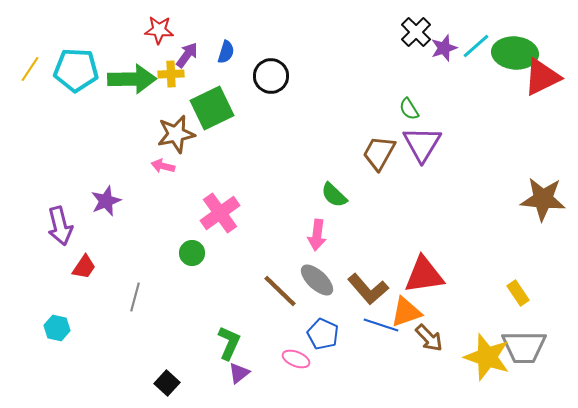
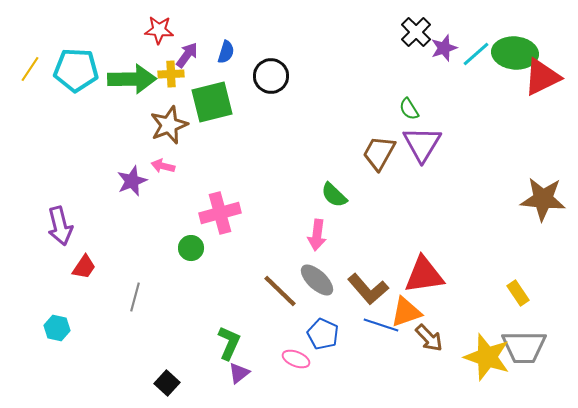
cyan line at (476, 46): moved 8 px down
green square at (212, 108): moved 6 px up; rotated 12 degrees clockwise
brown star at (176, 134): moved 7 px left, 9 px up; rotated 9 degrees counterclockwise
purple star at (106, 201): moved 26 px right, 20 px up
pink cross at (220, 213): rotated 21 degrees clockwise
green circle at (192, 253): moved 1 px left, 5 px up
